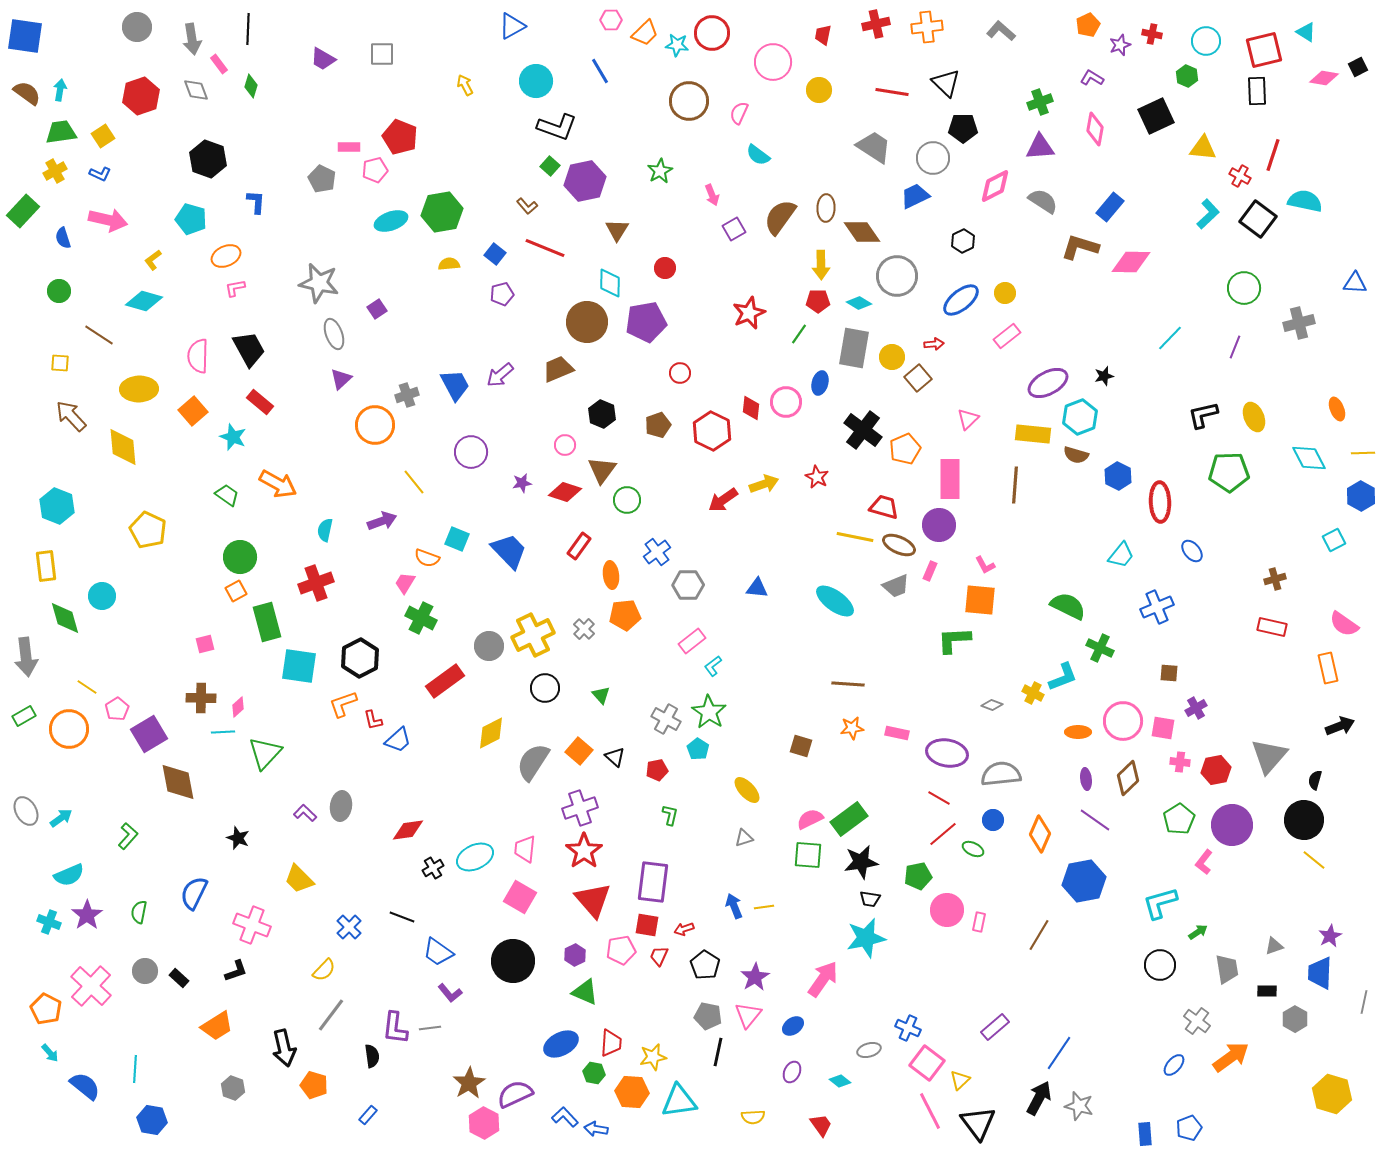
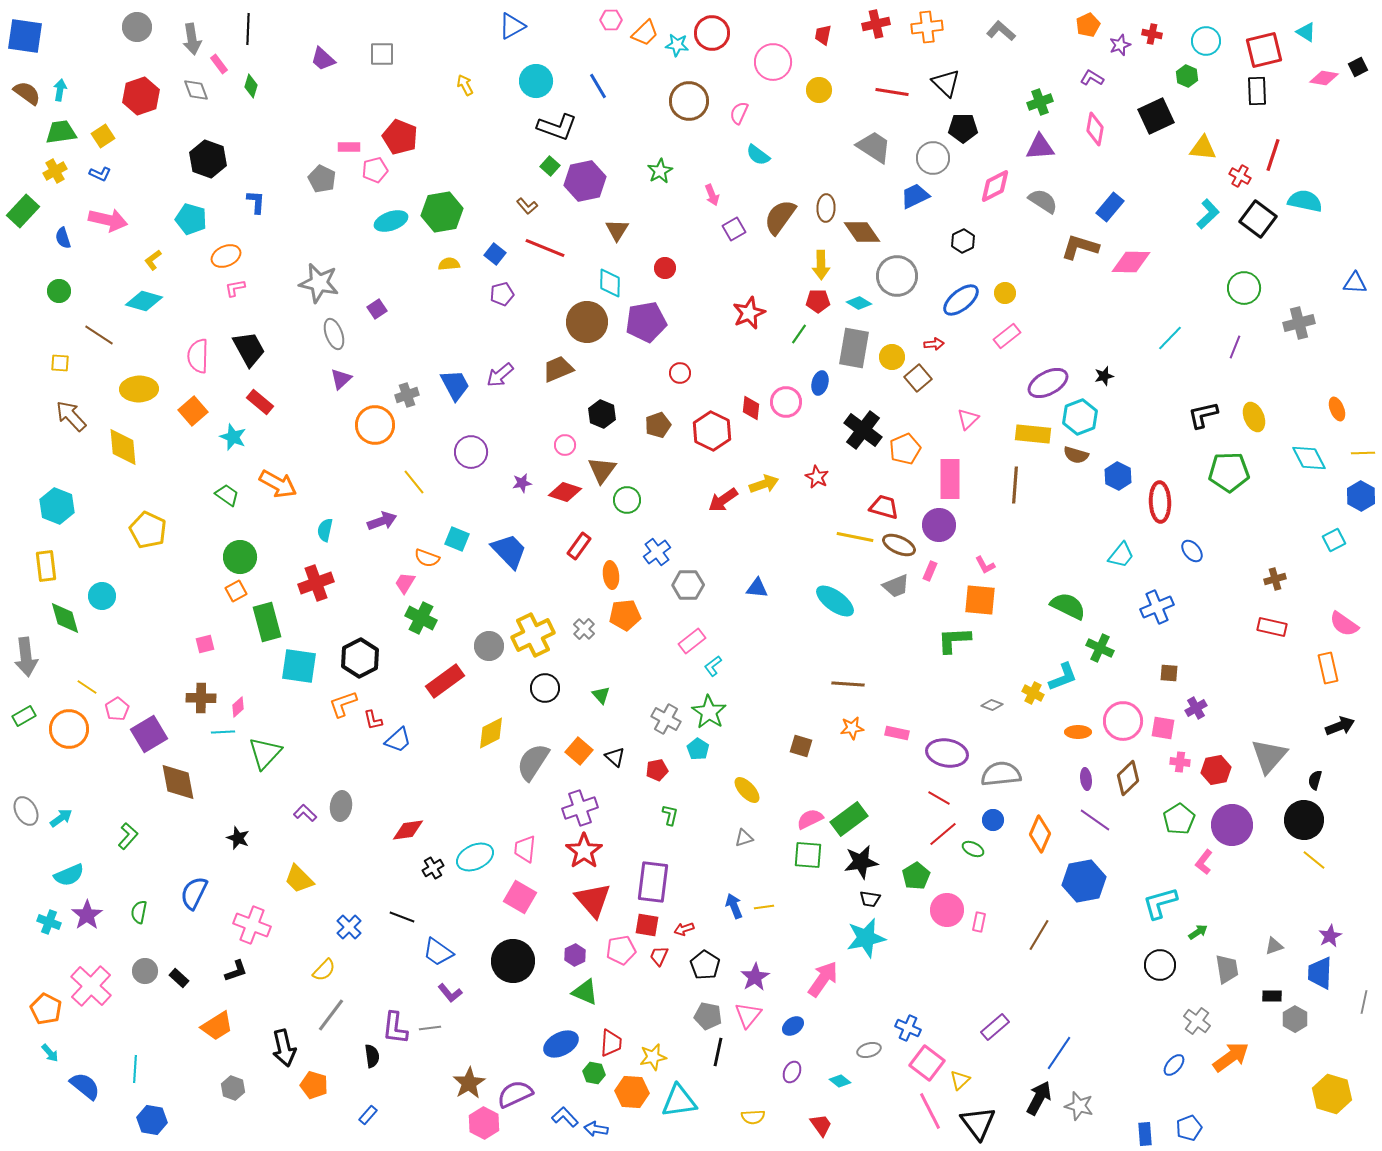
purple trapezoid at (323, 59): rotated 12 degrees clockwise
blue line at (600, 71): moved 2 px left, 15 px down
green pentagon at (918, 876): moved 2 px left; rotated 20 degrees counterclockwise
black rectangle at (1267, 991): moved 5 px right, 5 px down
